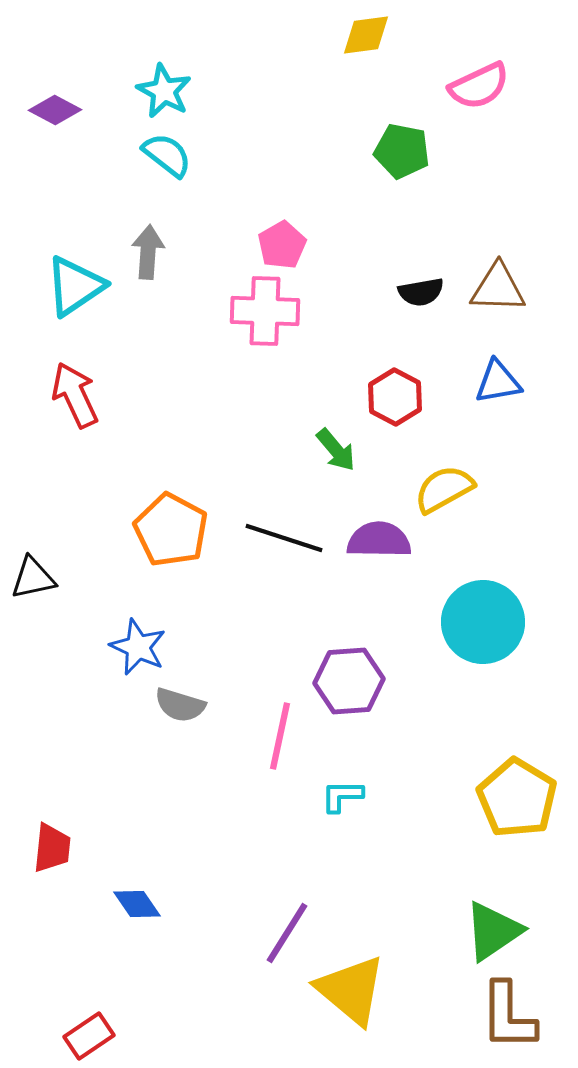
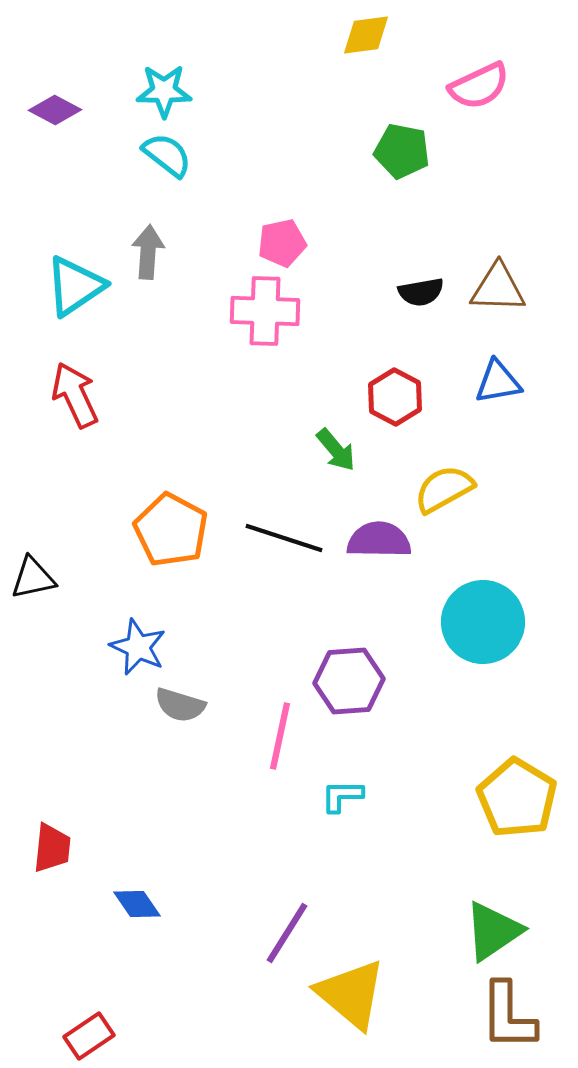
cyan star: rotated 28 degrees counterclockwise
pink pentagon: moved 2 px up; rotated 18 degrees clockwise
yellow triangle: moved 4 px down
